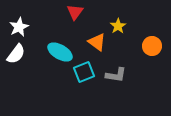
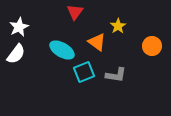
cyan ellipse: moved 2 px right, 2 px up
